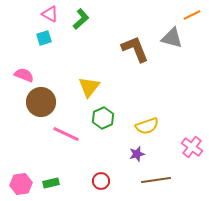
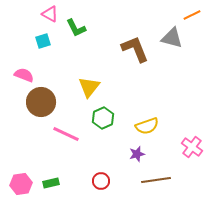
green L-shape: moved 5 px left, 9 px down; rotated 105 degrees clockwise
cyan square: moved 1 px left, 3 px down
